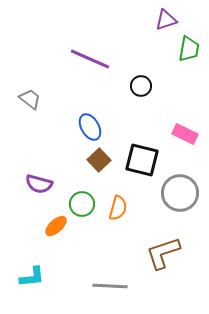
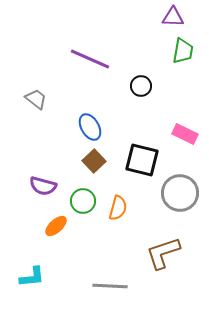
purple triangle: moved 7 px right, 3 px up; rotated 20 degrees clockwise
green trapezoid: moved 6 px left, 2 px down
gray trapezoid: moved 6 px right
brown square: moved 5 px left, 1 px down
purple semicircle: moved 4 px right, 2 px down
green circle: moved 1 px right, 3 px up
